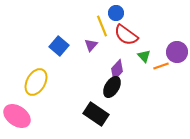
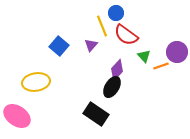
yellow ellipse: rotated 52 degrees clockwise
